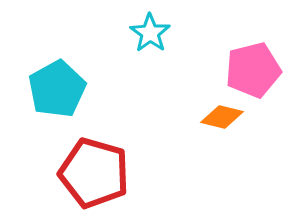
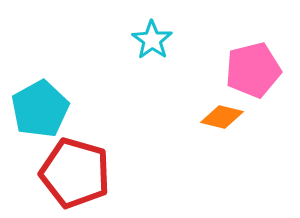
cyan star: moved 2 px right, 7 px down
cyan pentagon: moved 17 px left, 20 px down
red pentagon: moved 19 px left
